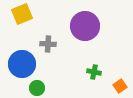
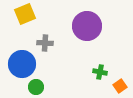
yellow square: moved 3 px right
purple circle: moved 2 px right
gray cross: moved 3 px left, 1 px up
green cross: moved 6 px right
green circle: moved 1 px left, 1 px up
